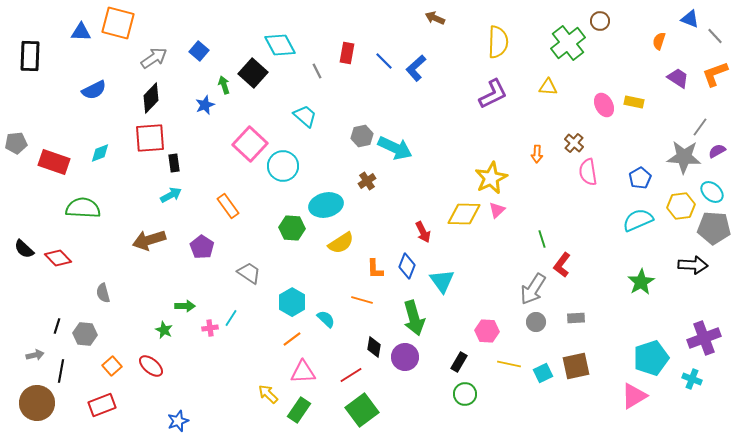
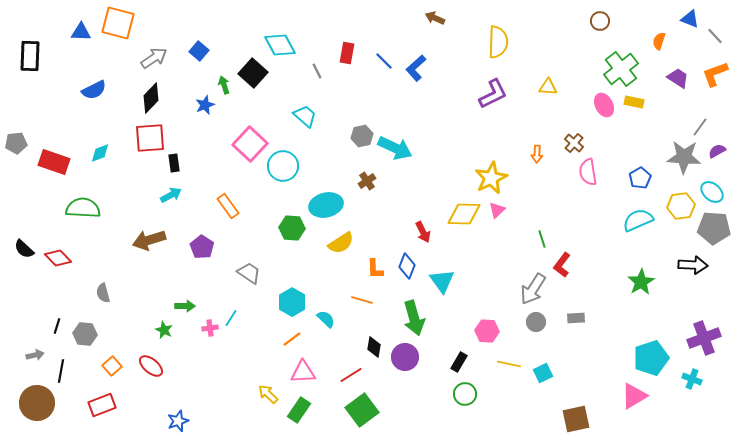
green cross at (568, 43): moved 53 px right, 26 px down
brown square at (576, 366): moved 53 px down
